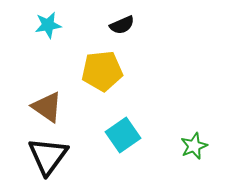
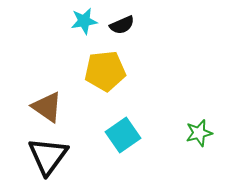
cyan star: moved 36 px right, 4 px up
yellow pentagon: moved 3 px right
green star: moved 5 px right, 13 px up; rotated 8 degrees clockwise
